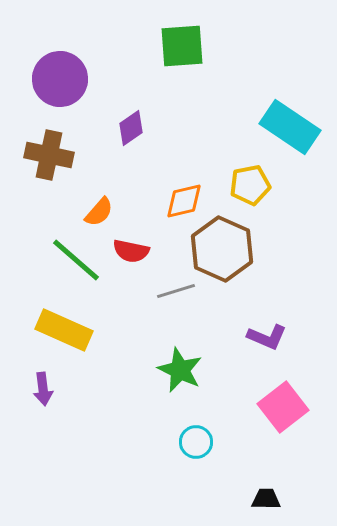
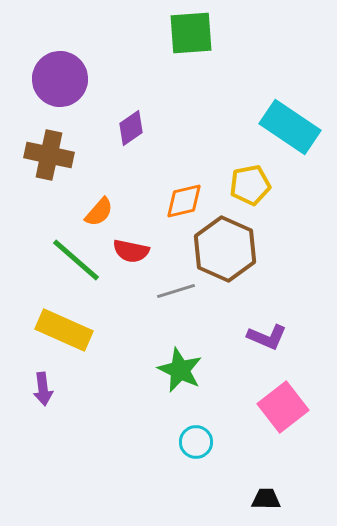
green square: moved 9 px right, 13 px up
brown hexagon: moved 3 px right
